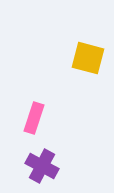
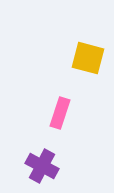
pink rectangle: moved 26 px right, 5 px up
